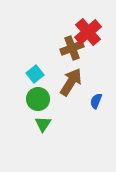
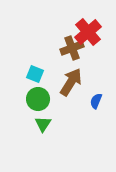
cyan square: rotated 30 degrees counterclockwise
